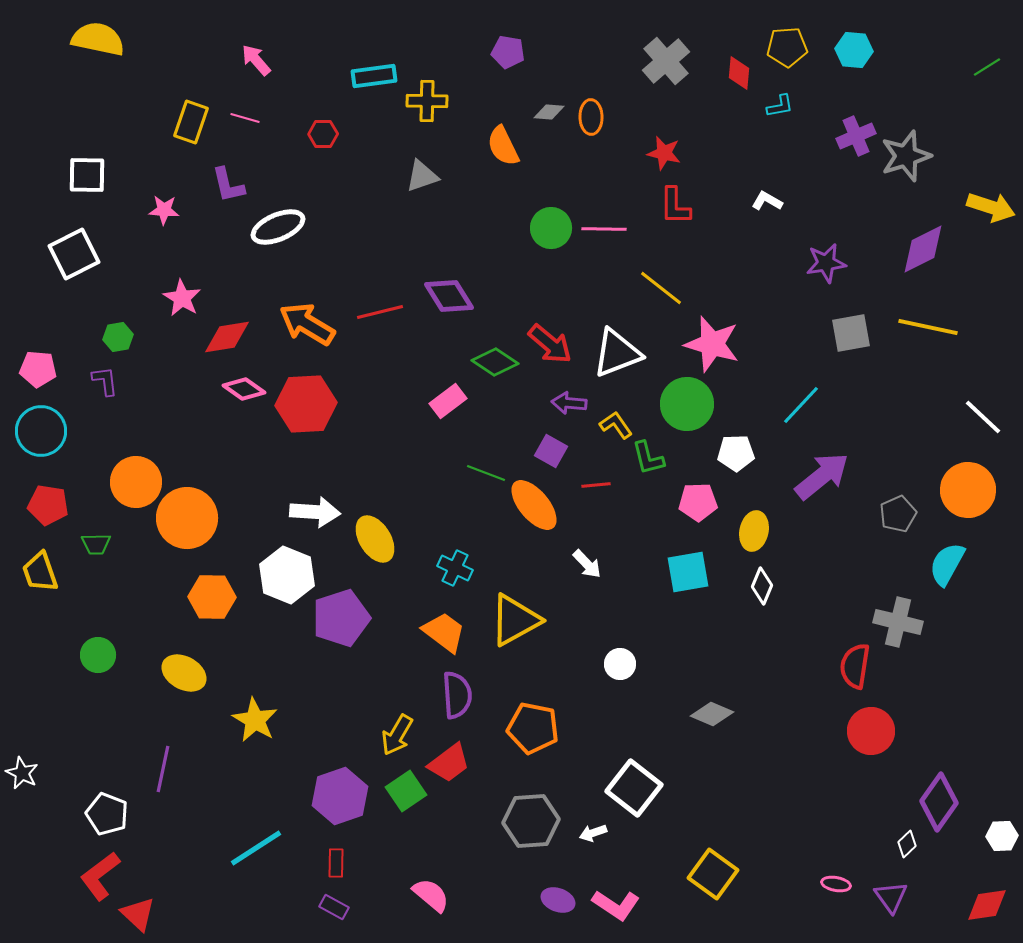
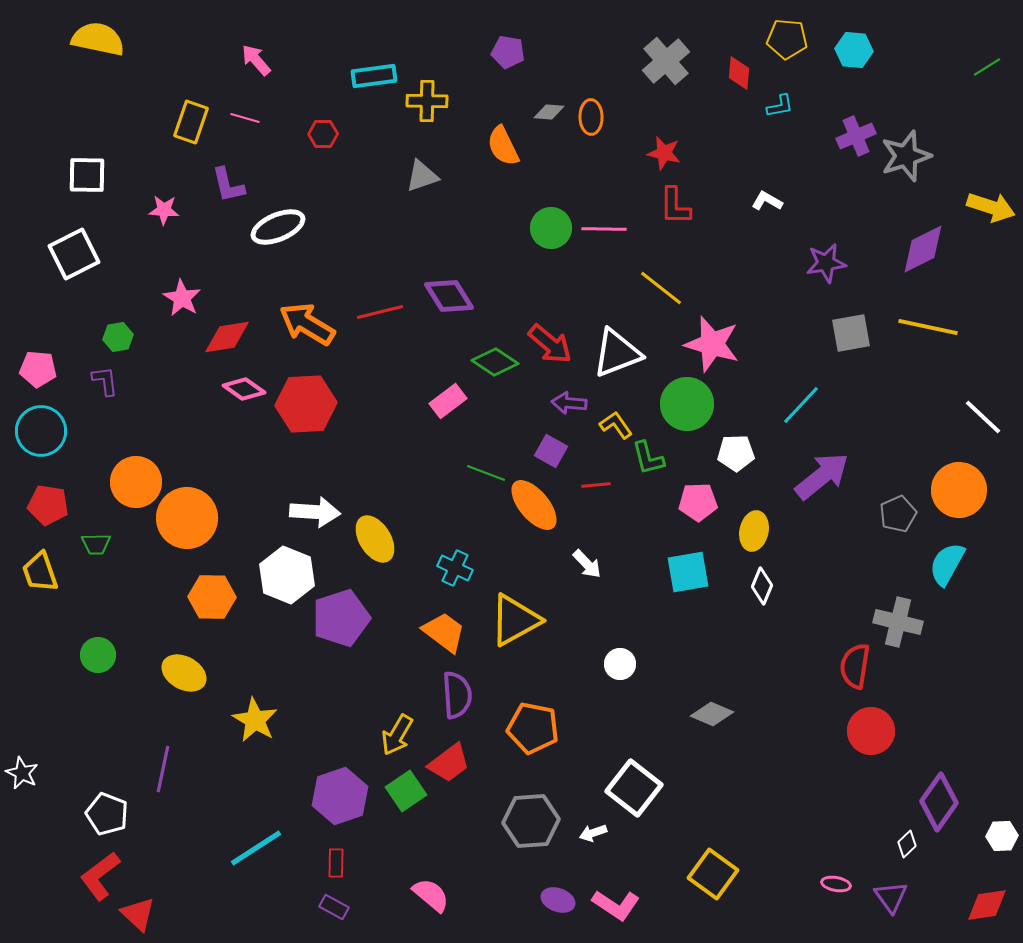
yellow pentagon at (787, 47): moved 8 px up; rotated 9 degrees clockwise
orange circle at (968, 490): moved 9 px left
